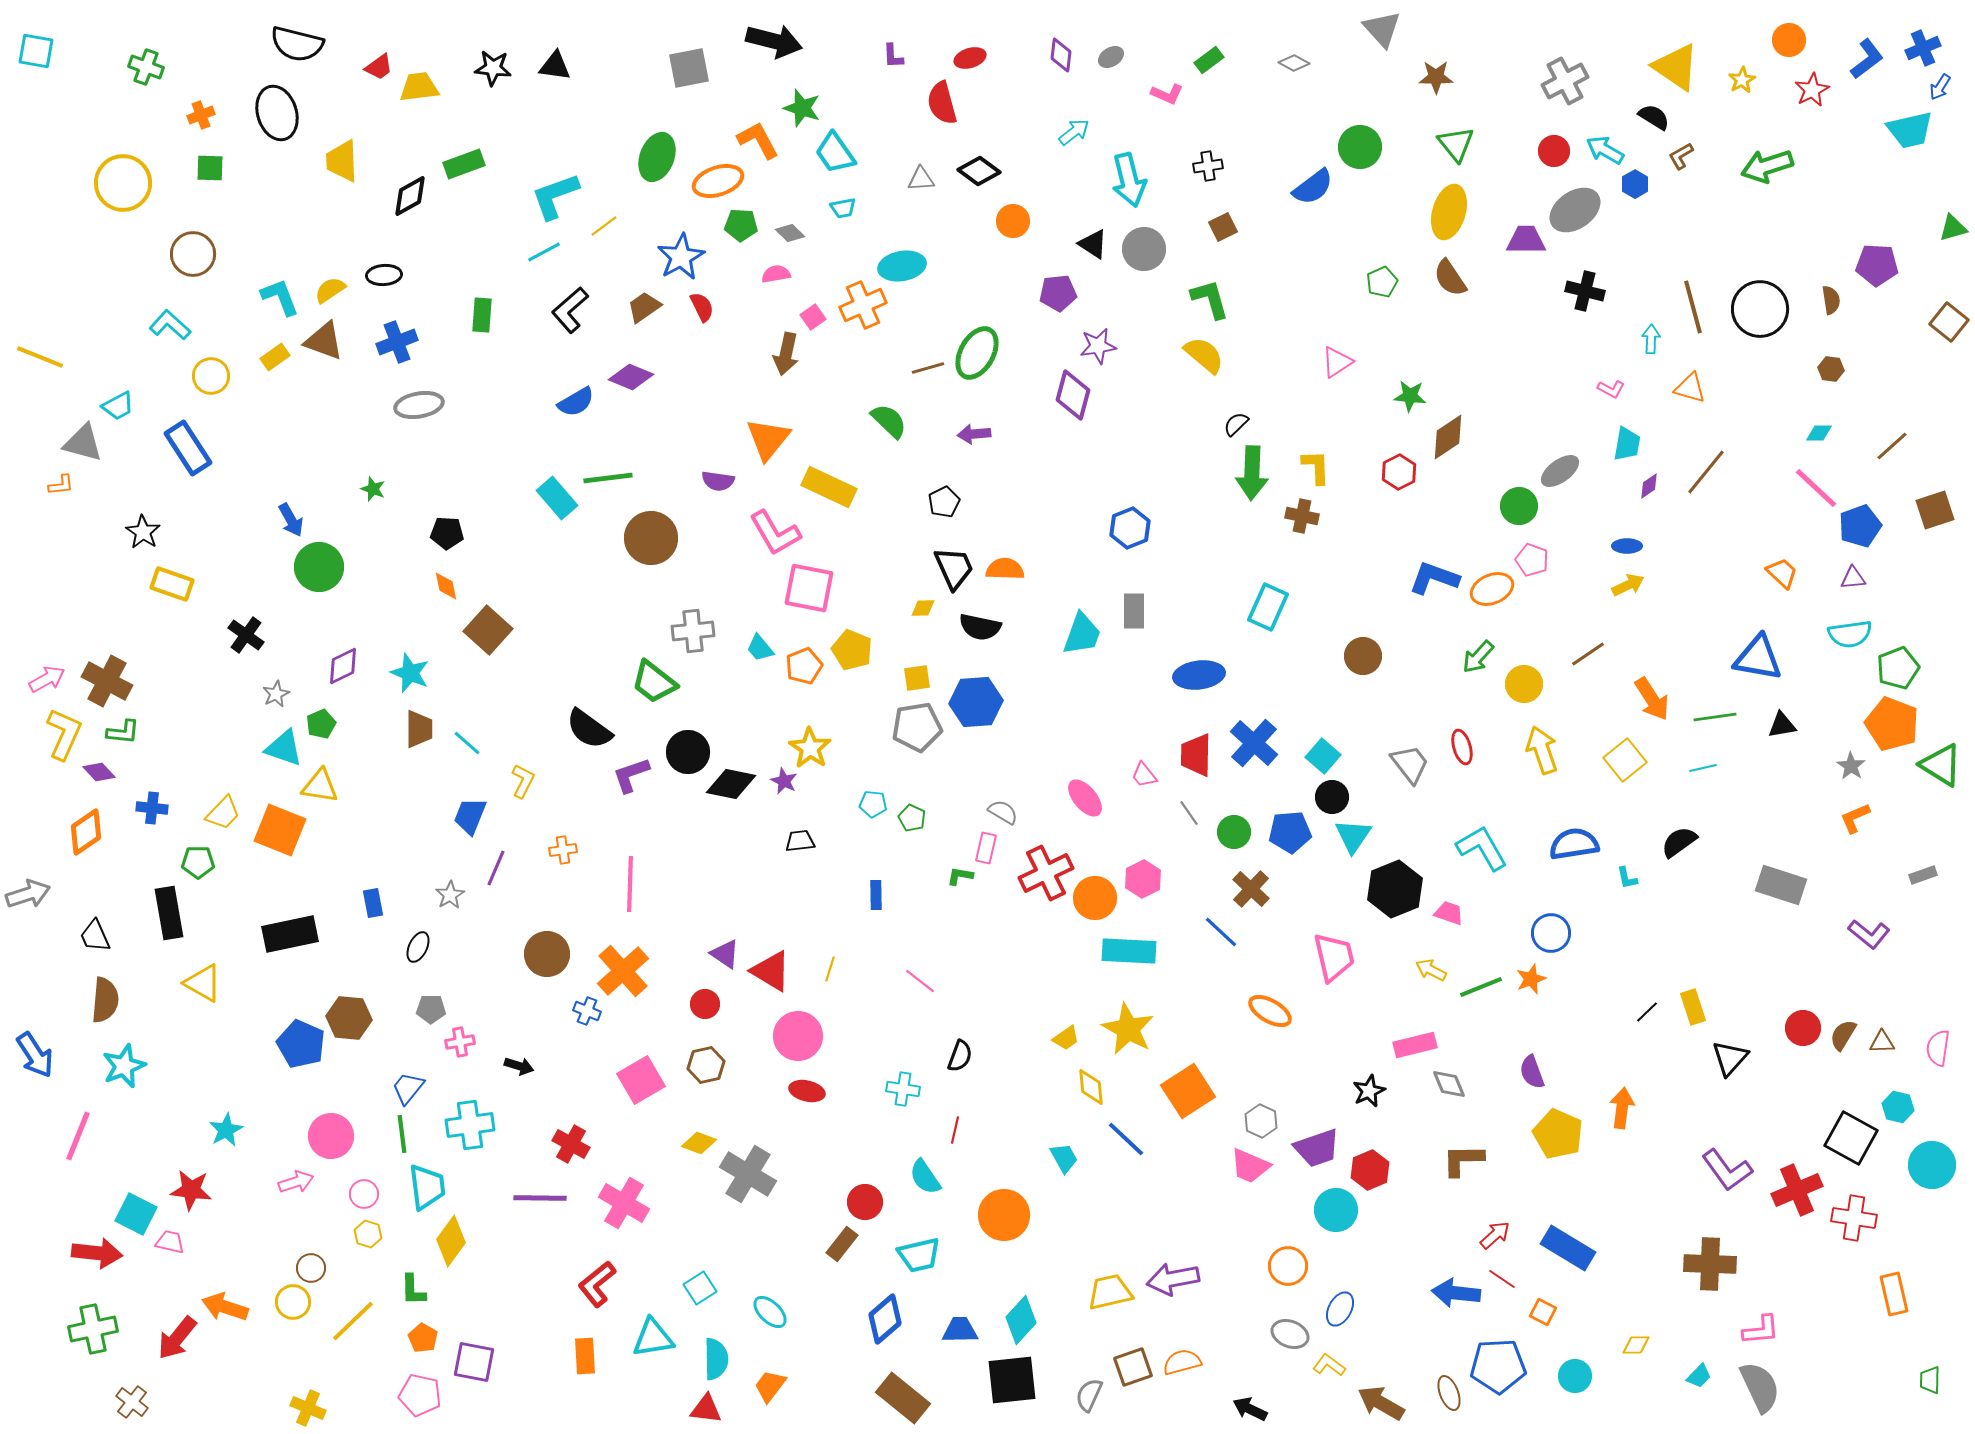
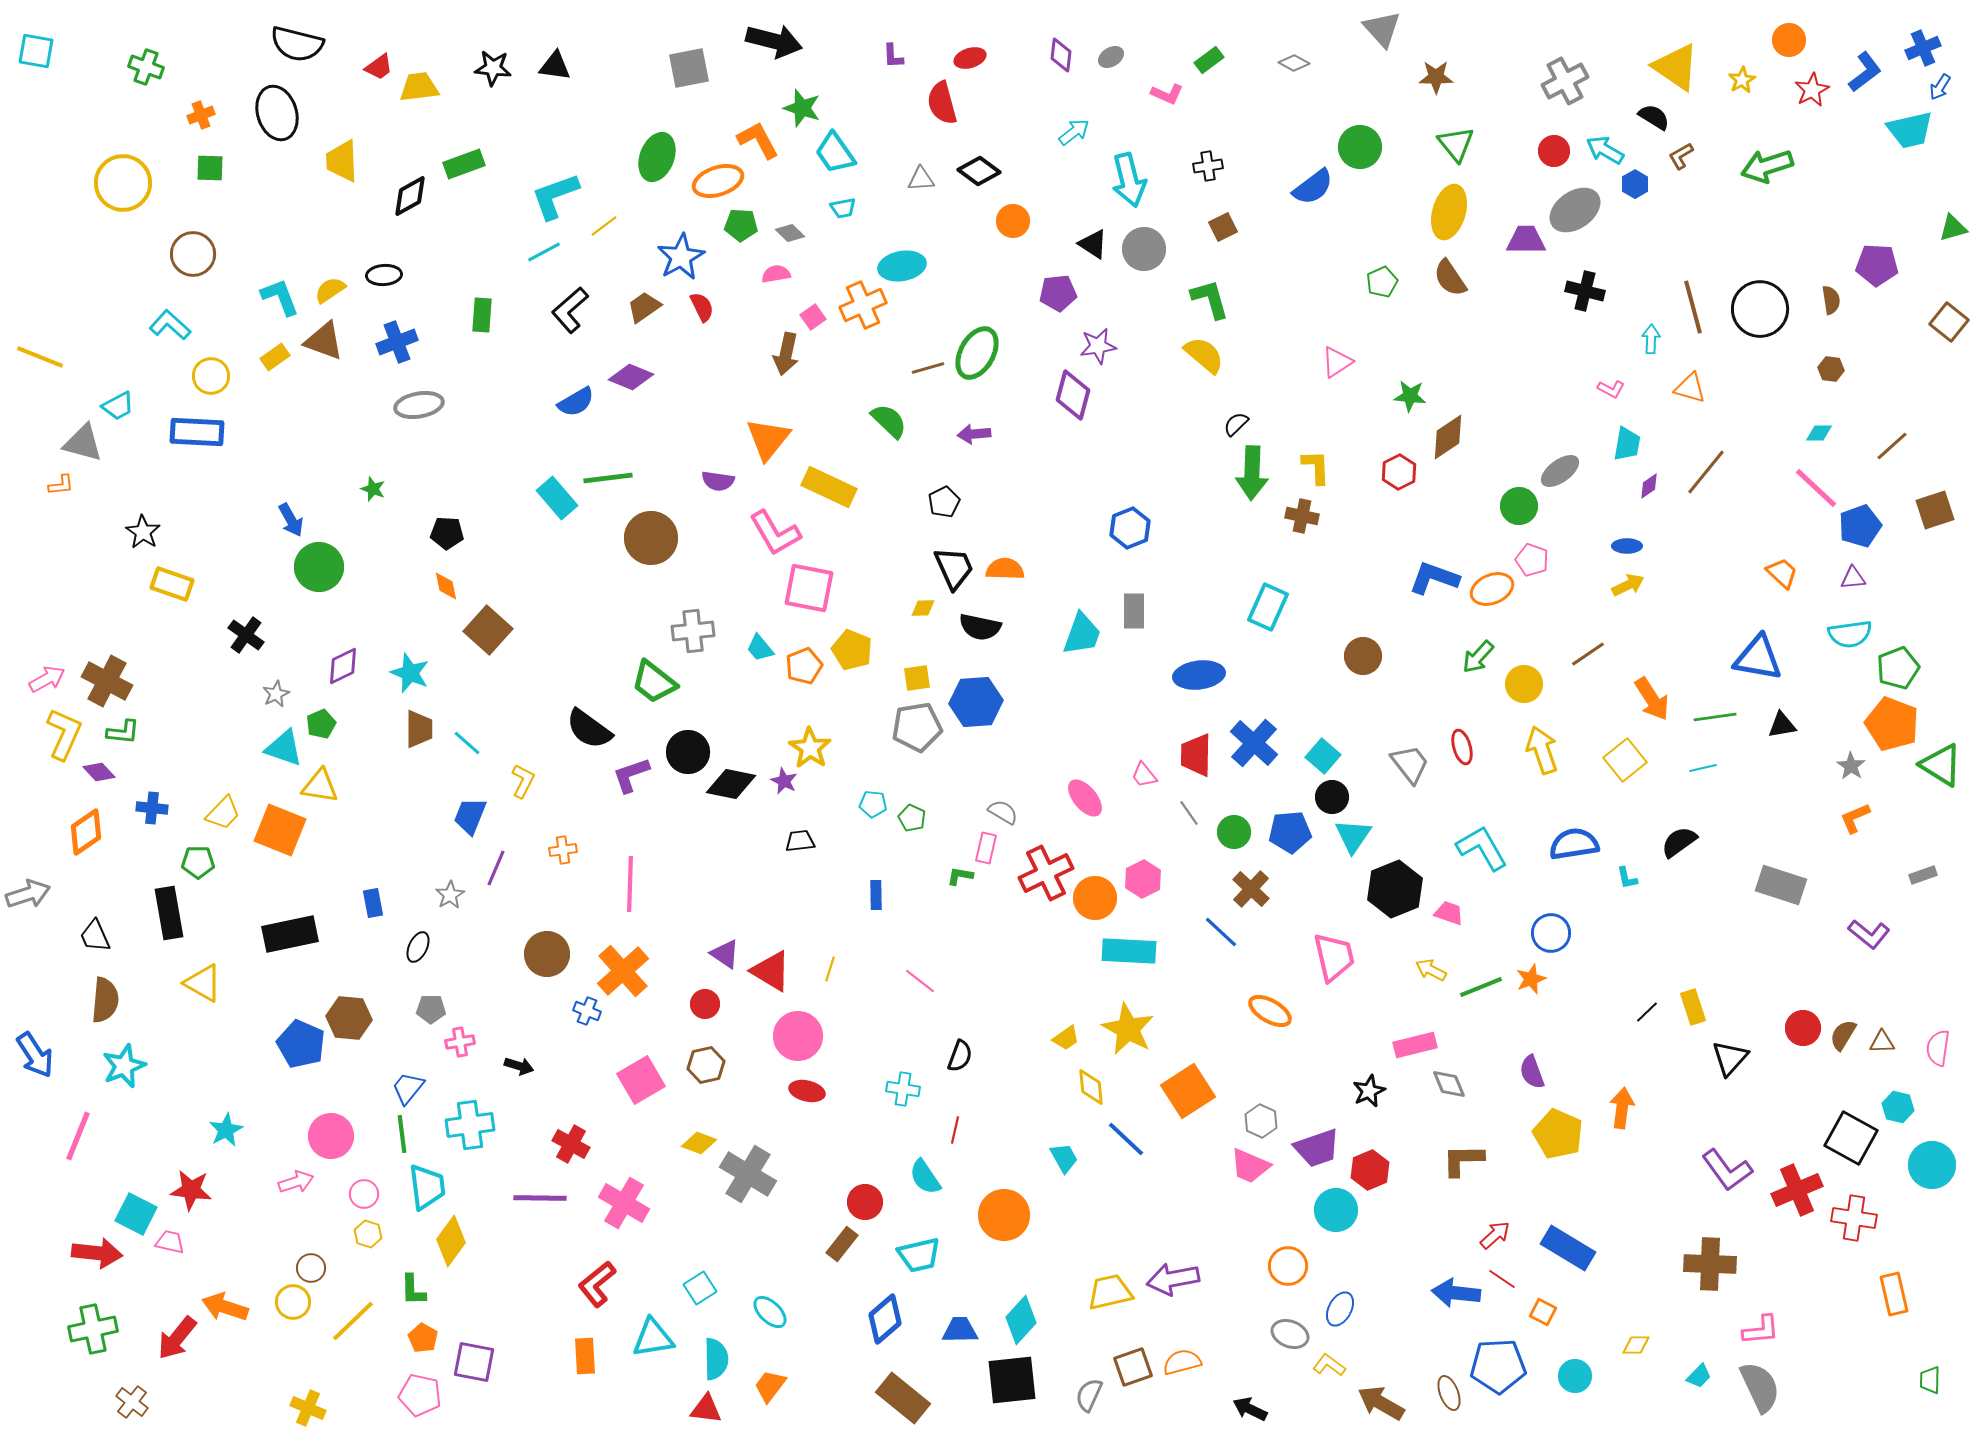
blue L-shape at (1867, 59): moved 2 px left, 13 px down
blue rectangle at (188, 448): moved 9 px right, 16 px up; rotated 54 degrees counterclockwise
